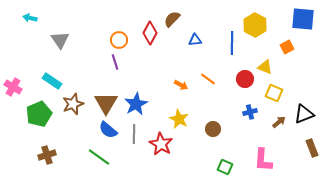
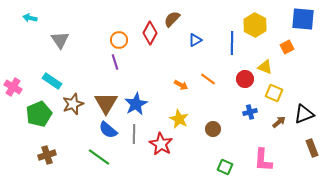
blue triangle: rotated 24 degrees counterclockwise
